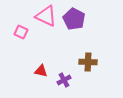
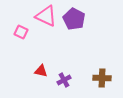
brown cross: moved 14 px right, 16 px down
